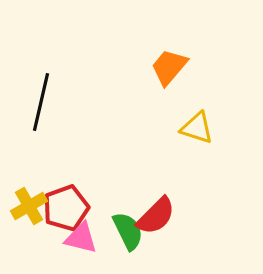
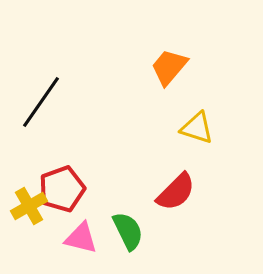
black line: rotated 22 degrees clockwise
red pentagon: moved 4 px left, 19 px up
red semicircle: moved 20 px right, 24 px up
